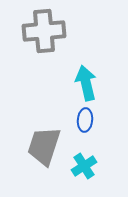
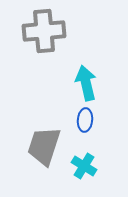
cyan cross: rotated 25 degrees counterclockwise
